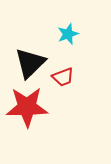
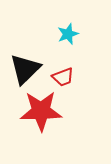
black triangle: moved 5 px left, 6 px down
red star: moved 14 px right, 4 px down
